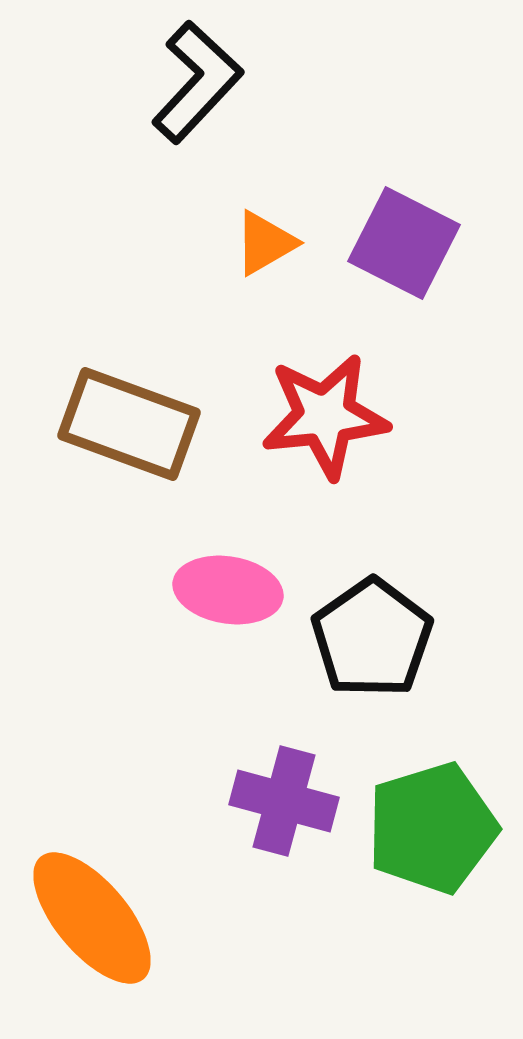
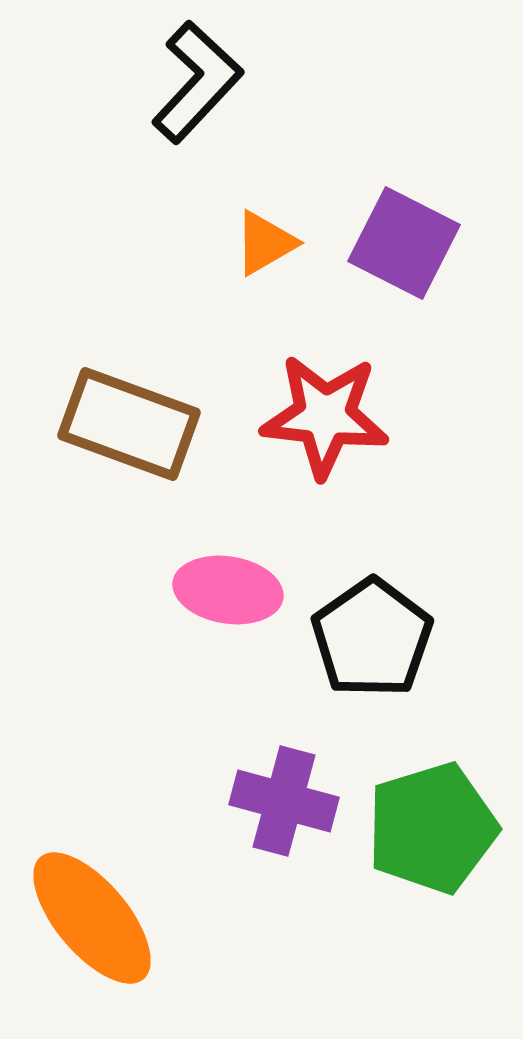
red star: rotated 12 degrees clockwise
